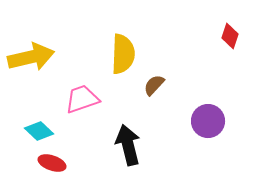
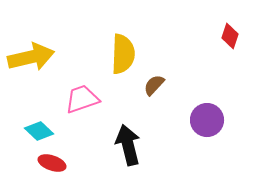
purple circle: moved 1 px left, 1 px up
